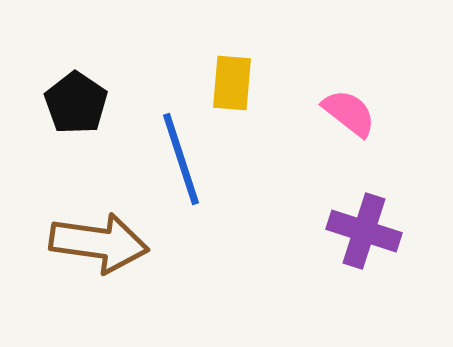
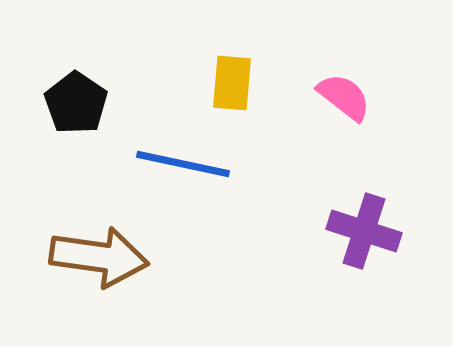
pink semicircle: moved 5 px left, 16 px up
blue line: moved 2 px right, 5 px down; rotated 60 degrees counterclockwise
brown arrow: moved 14 px down
